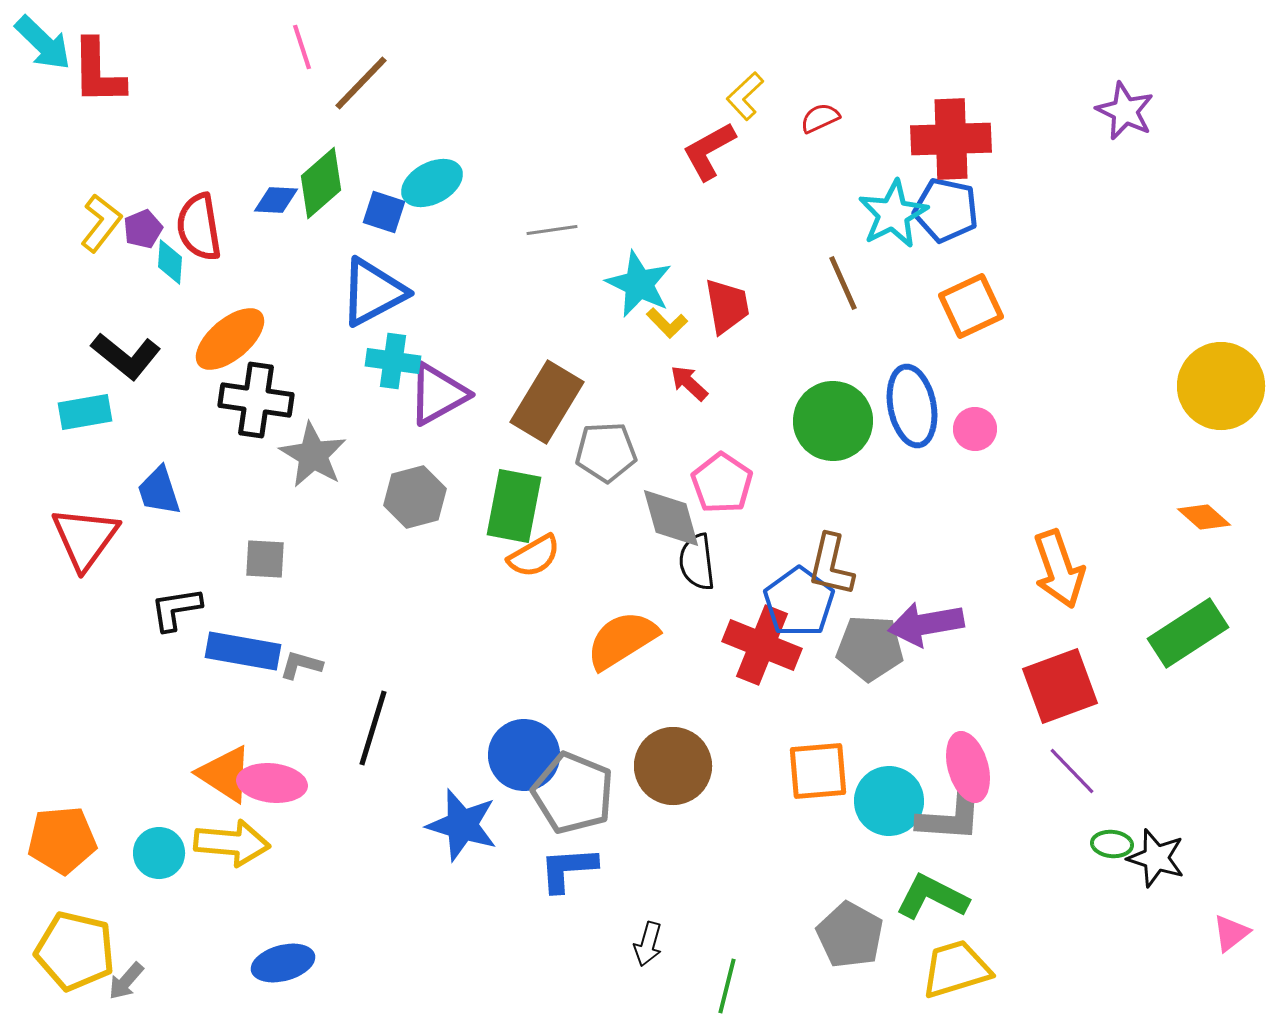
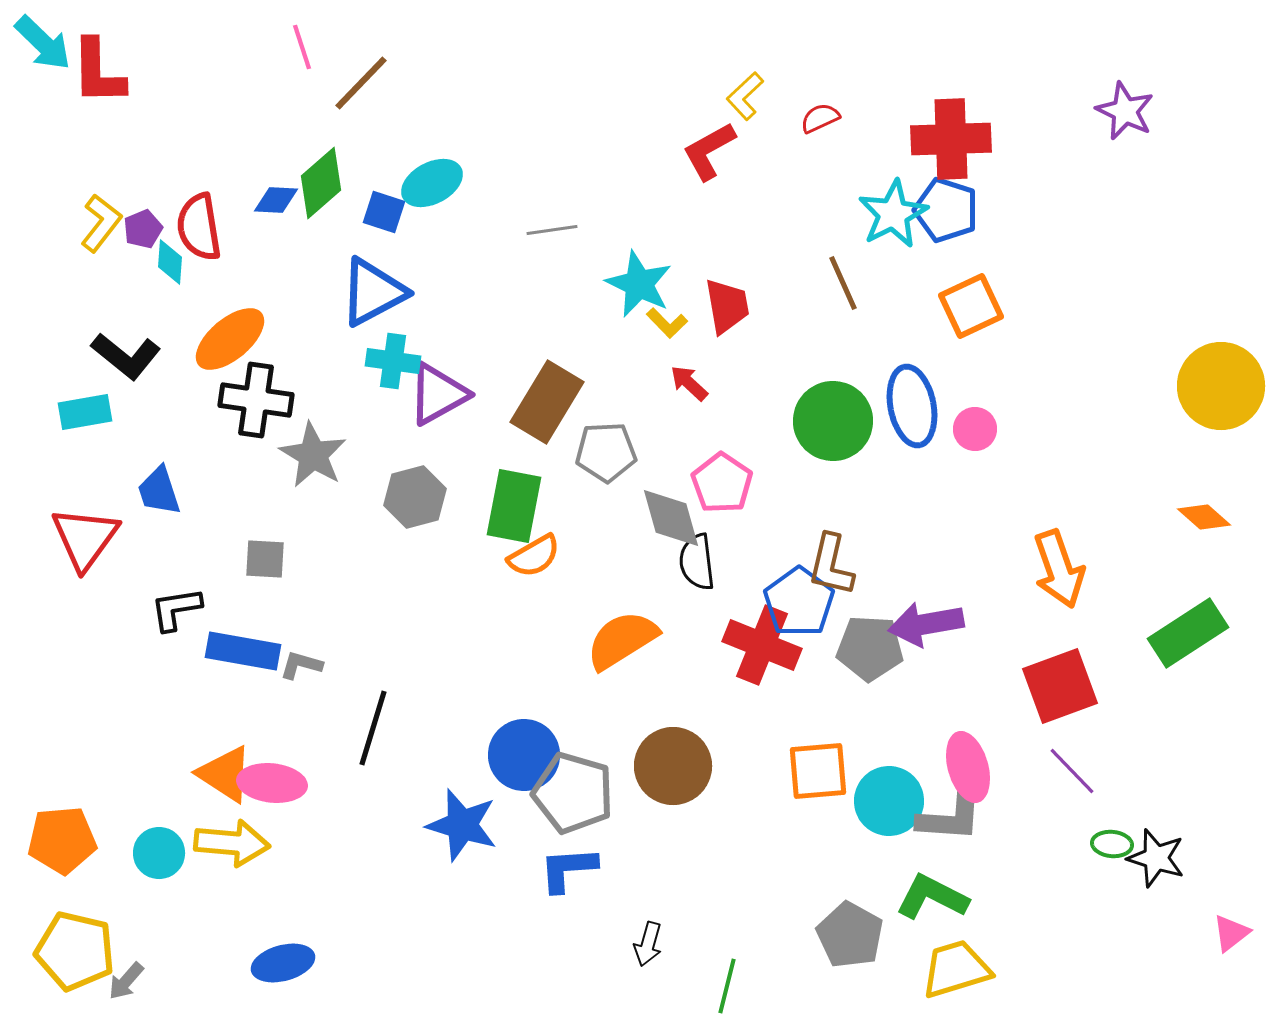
blue pentagon at (946, 210): rotated 6 degrees clockwise
gray pentagon at (573, 793): rotated 6 degrees counterclockwise
